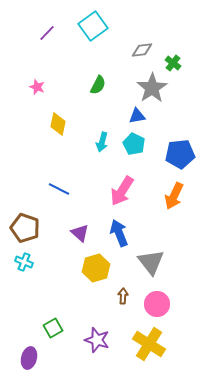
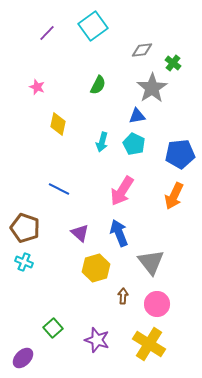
green square: rotated 12 degrees counterclockwise
purple ellipse: moved 6 px left; rotated 30 degrees clockwise
